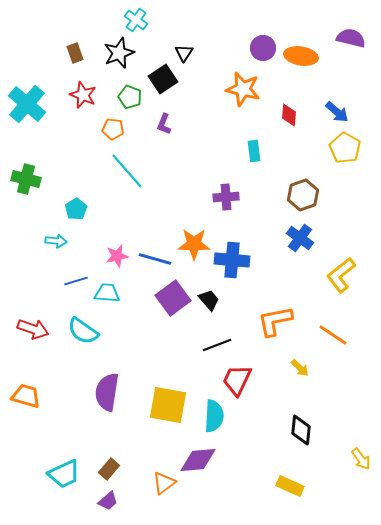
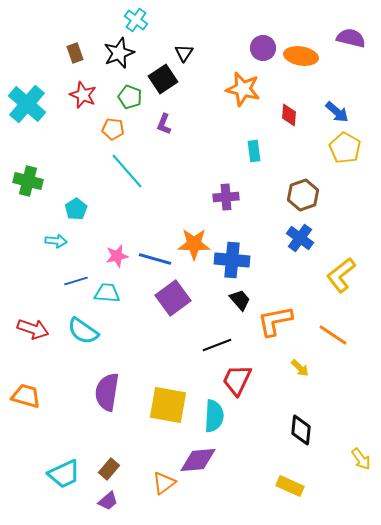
green cross at (26, 179): moved 2 px right, 2 px down
black trapezoid at (209, 300): moved 31 px right
